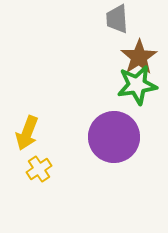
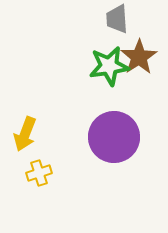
green star: moved 28 px left, 19 px up
yellow arrow: moved 2 px left, 1 px down
yellow cross: moved 4 px down; rotated 15 degrees clockwise
